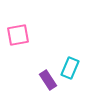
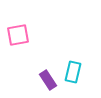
cyan rectangle: moved 3 px right, 4 px down; rotated 10 degrees counterclockwise
